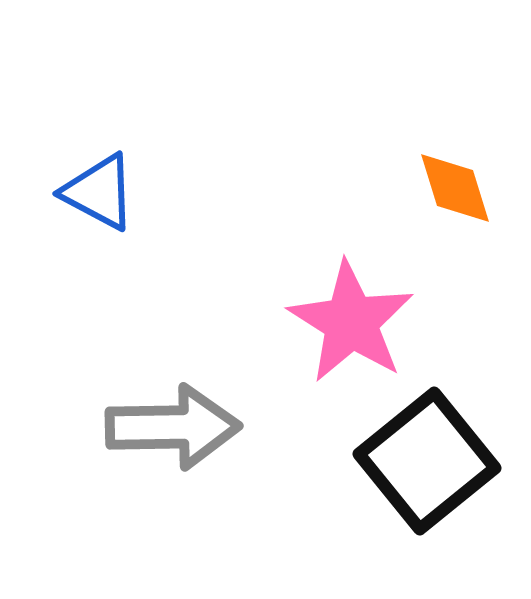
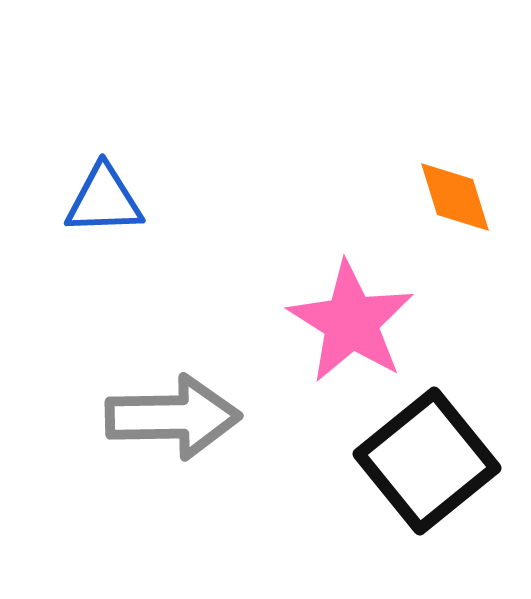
orange diamond: moved 9 px down
blue triangle: moved 5 px right, 8 px down; rotated 30 degrees counterclockwise
gray arrow: moved 10 px up
